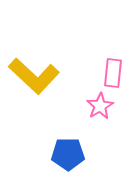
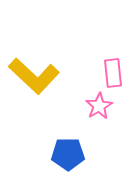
pink rectangle: rotated 12 degrees counterclockwise
pink star: moved 1 px left
